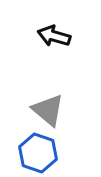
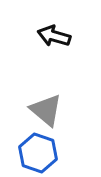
gray triangle: moved 2 px left
